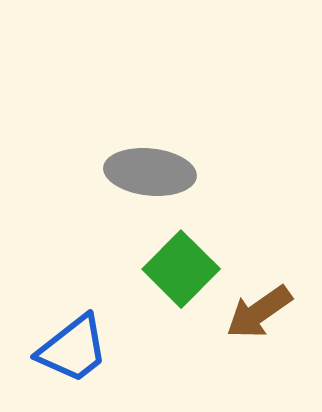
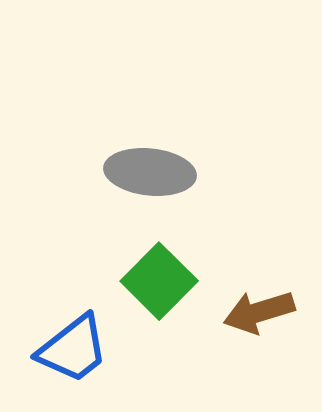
green square: moved 22 px left, 12 px down
brown arrow: rotated 18 degrees clockwise
